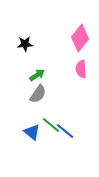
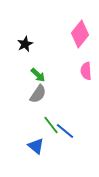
pink diamond: moved 4 px up
black star: rotated 21 degrees counterclockwise
pink semicircle: moved 5 px right, 2 px down
green arrow: moved 1 px right; rotated 77 degrees clockwise
green line: rotated 12 degrees clockwise
blue triangle: moved 4 px right, 14 px down
